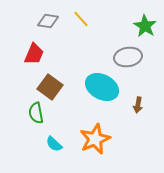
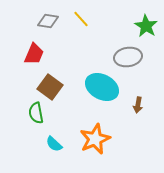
green star: moved 1 px right
